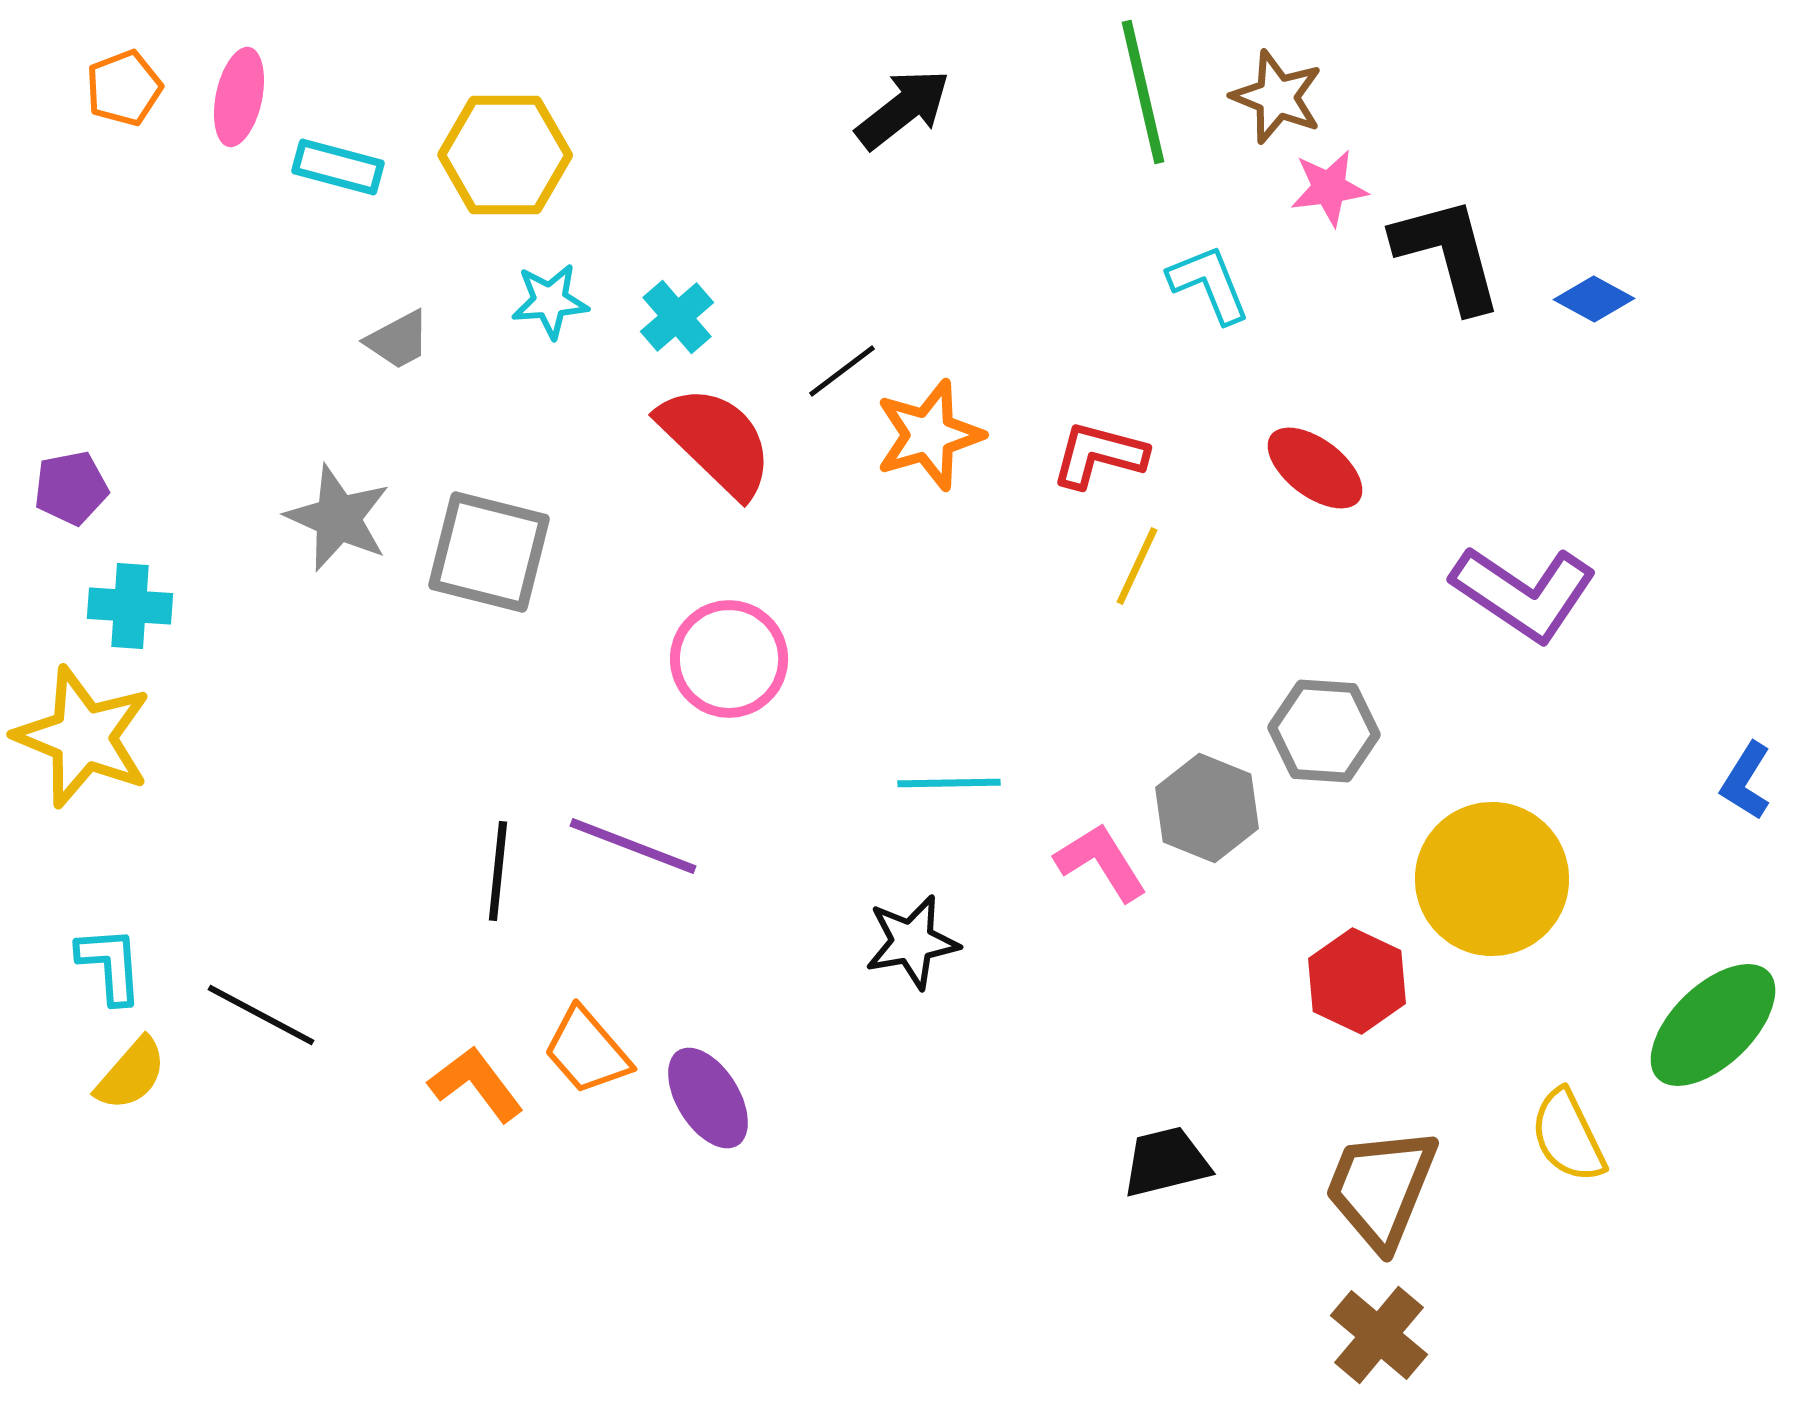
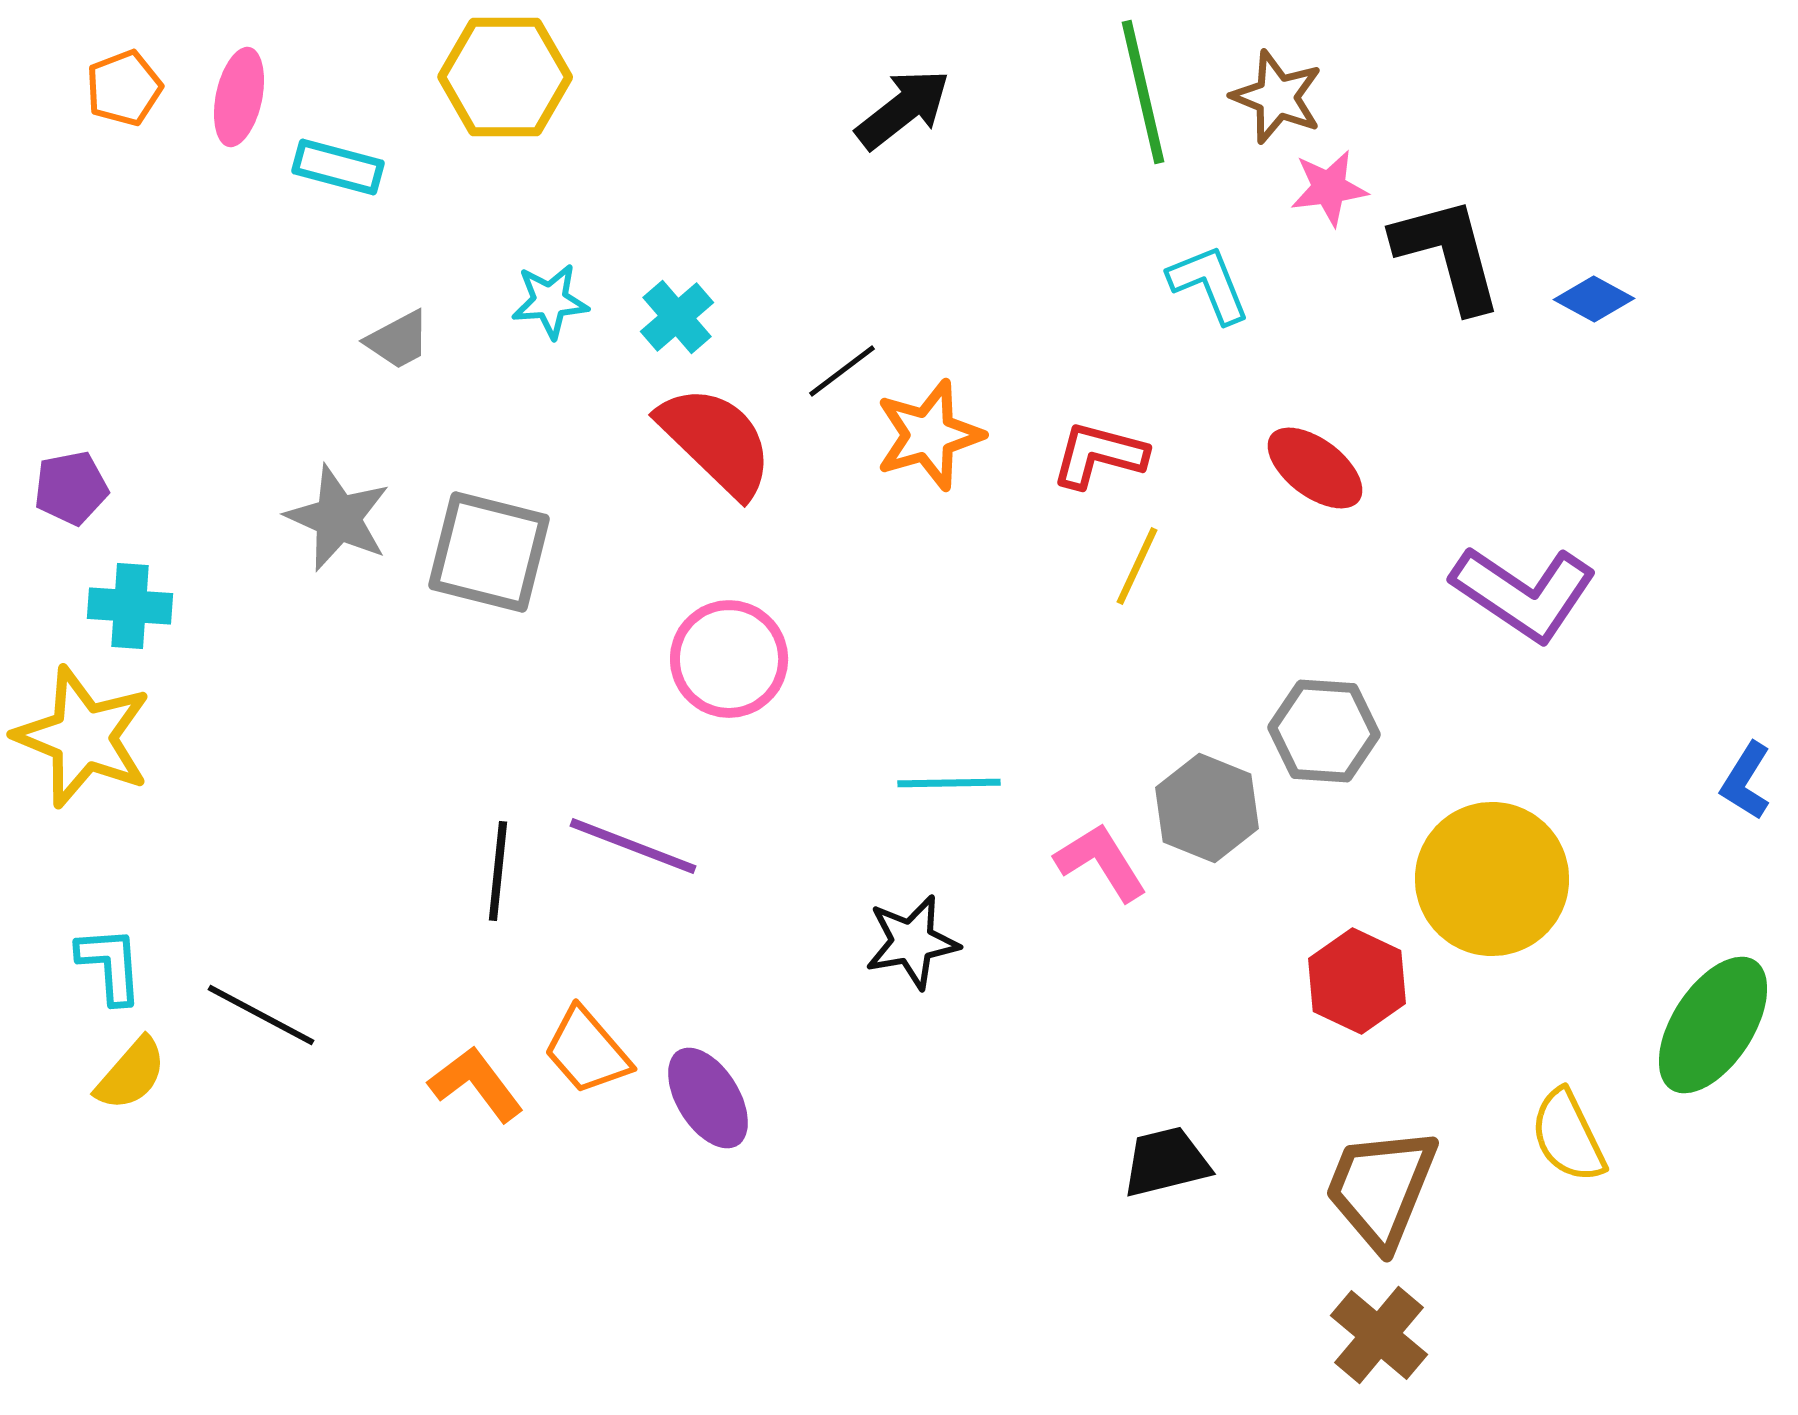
yellow hexagon at (505, 155): moved 78 px up
green ellipse at (1713, 1025): rotated 13 degrees counterclockwise
